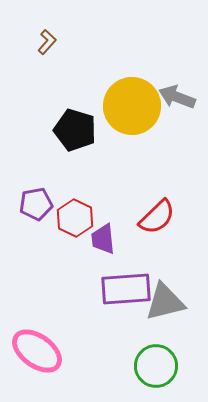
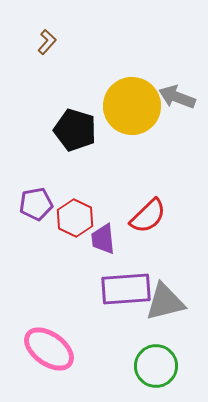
red semicircle: moved 9 px left, 1 px up
pink ellipse: moved 12 px right, 2 px up
